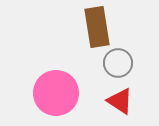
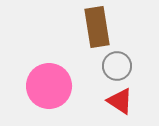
gray circle: moved 1 px left, 3 px down
pink circle: moved 7 px left, 7 px up
